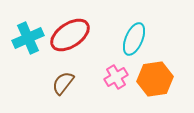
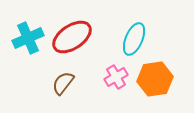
red ellipse: moved 2 px right, 2 px down
